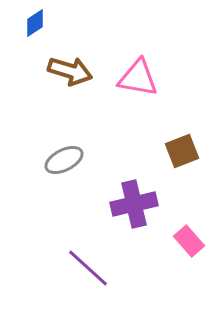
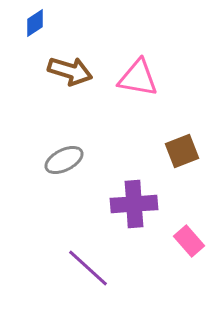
purple cross: rotated 9 degrees clockwise
